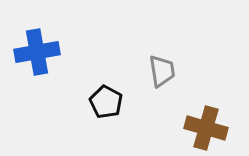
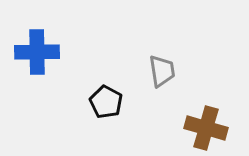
blue cross: rotated 9 degrees clockwise
